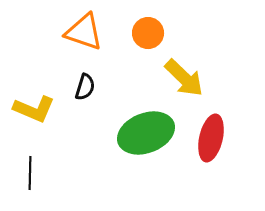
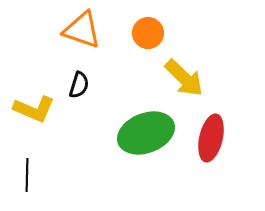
orange triangle: moved 2 px left, 2 px up
black semicircle: moved 6 px left, 2 px up
black line: moved 3 px left, 2 px down
